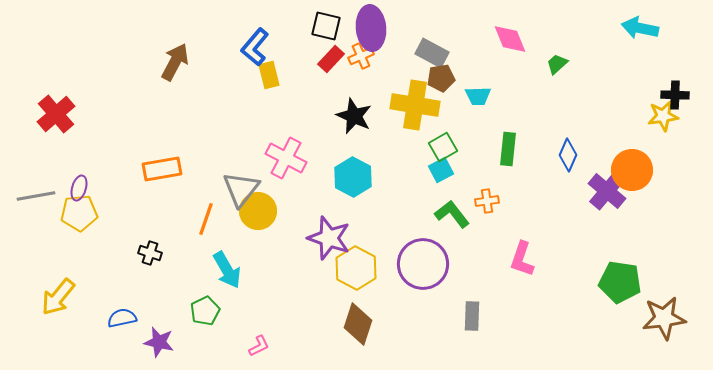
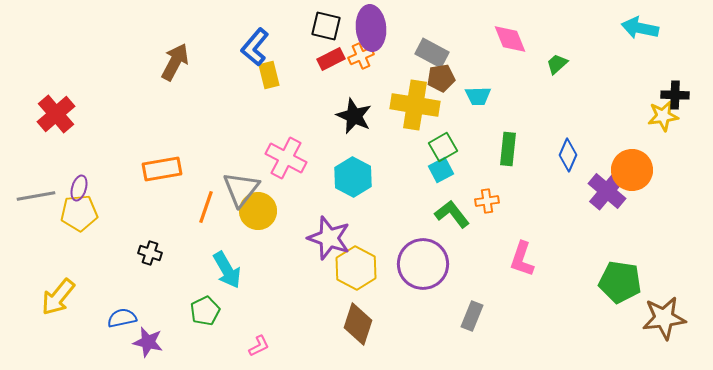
red rectangle at (331, 59): rotated 20 degrees clockwise
orange line at (206, 219): moved 12 px up
gray rectangle at (472, 316): rotated 20 degrees clockwise
purple star at (159, 342): moved 11 px left
